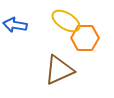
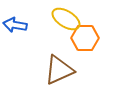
yellow ellipse: moved 2 px up
